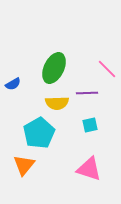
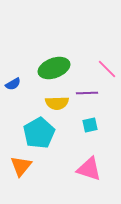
green ellipse: rotated 44 degrees clockwise
orange triangle: moved 3 px left, 1 px down
